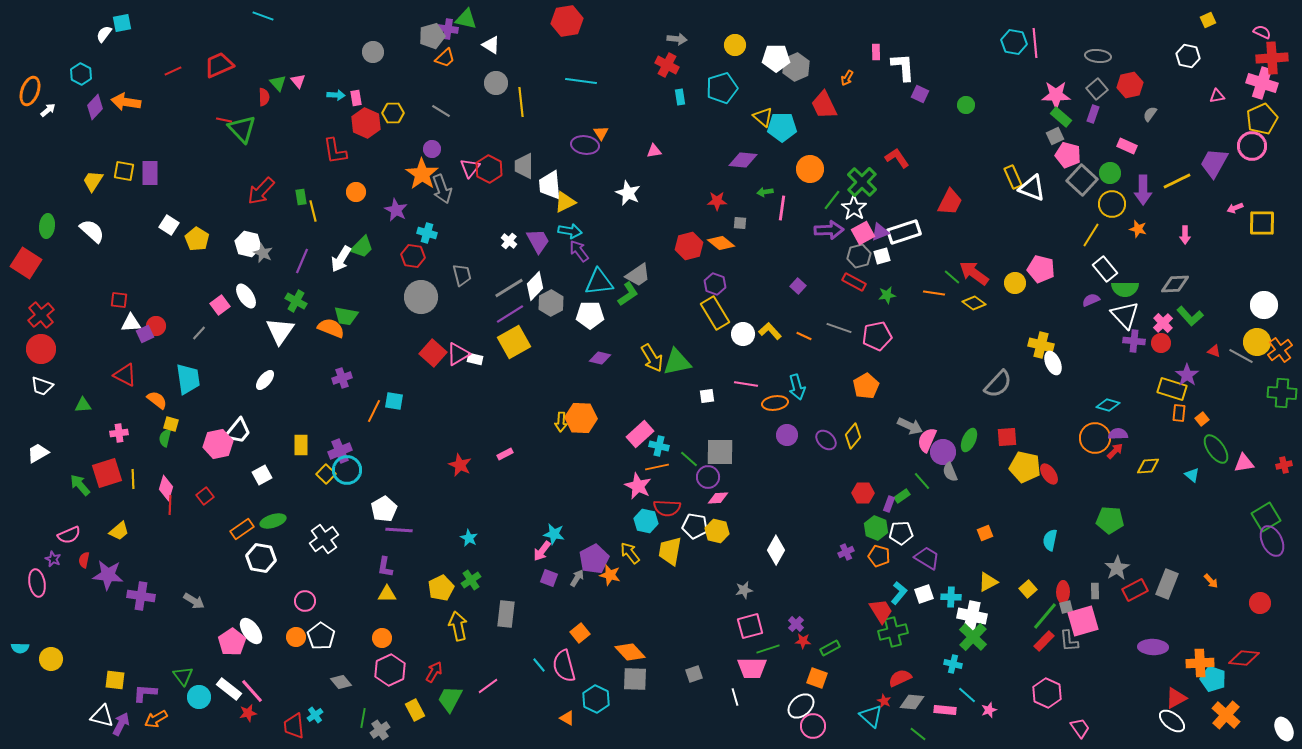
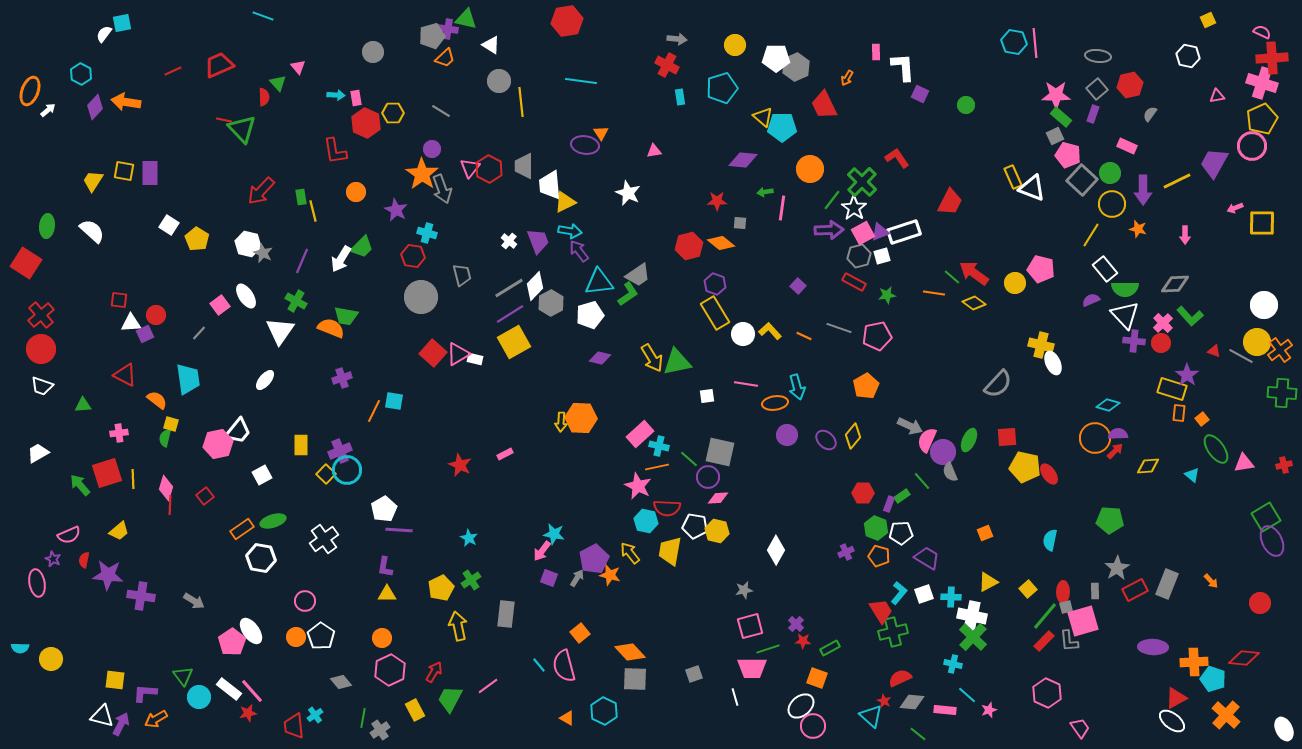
pink triangle at (298, 81): moved 14 px up
gray circle at (496, 83): moved 3 px right, 2 px up
purple trapezoid at (538, 241): rotated 8 degrees clockwise
white pentagon at (590, 315): rotated 16 degrees counterclockwise
red circle at (156, 326): moved 11 px up
gray square at (720, 452): rotated 12 degrees clockwise
orange cross at (1200, 663): moved 6 px left, 1 px up
cyan hexagon at (596, 699): moved 8 px right, 12 px down
